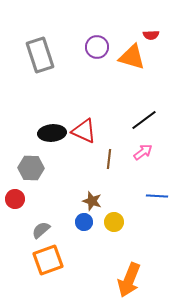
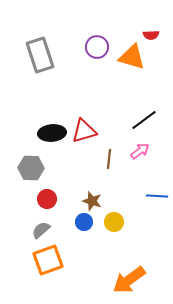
red triangle: rotated 40 degrees counterclockwise
pink arrow: moved 3 px left, 1 px up
red circle: moved 32 px right
orange arrow: rotated 32 degrees clockwise
